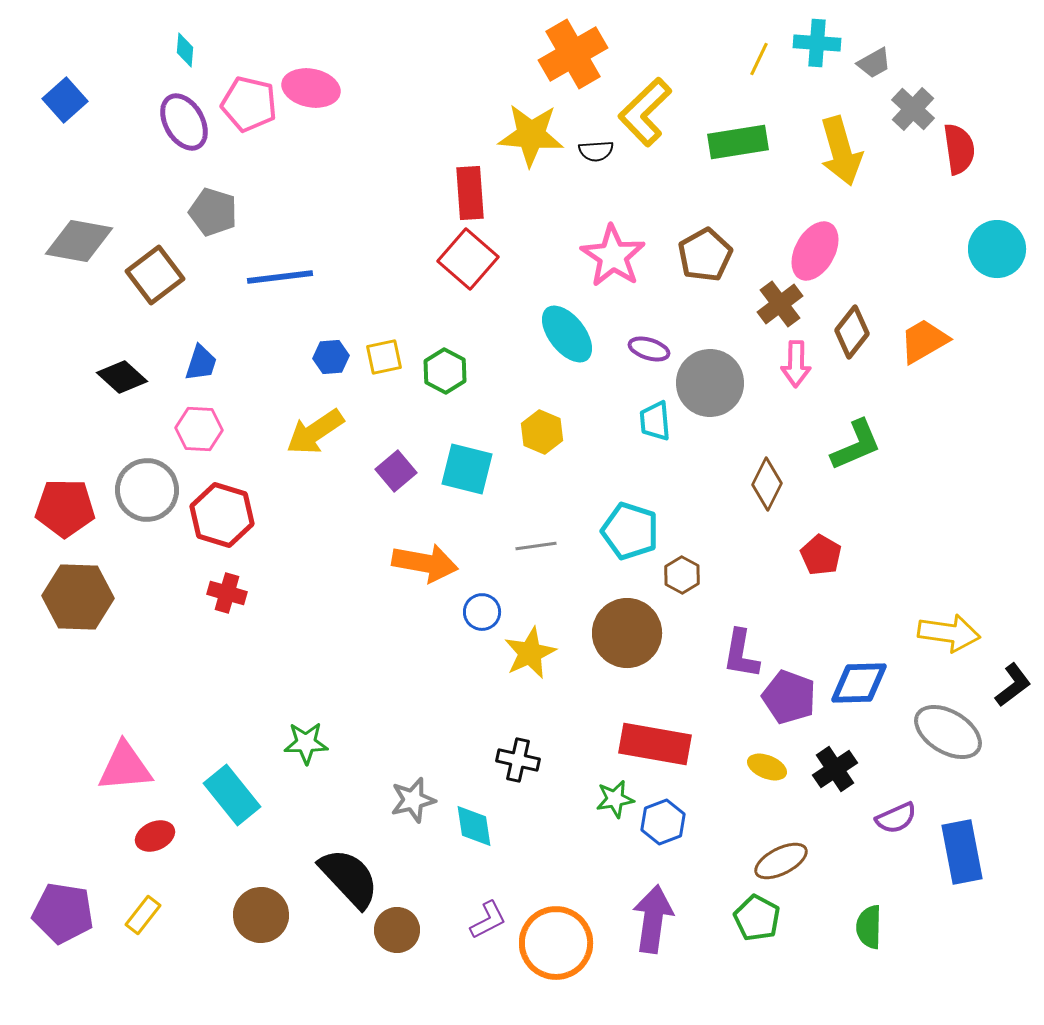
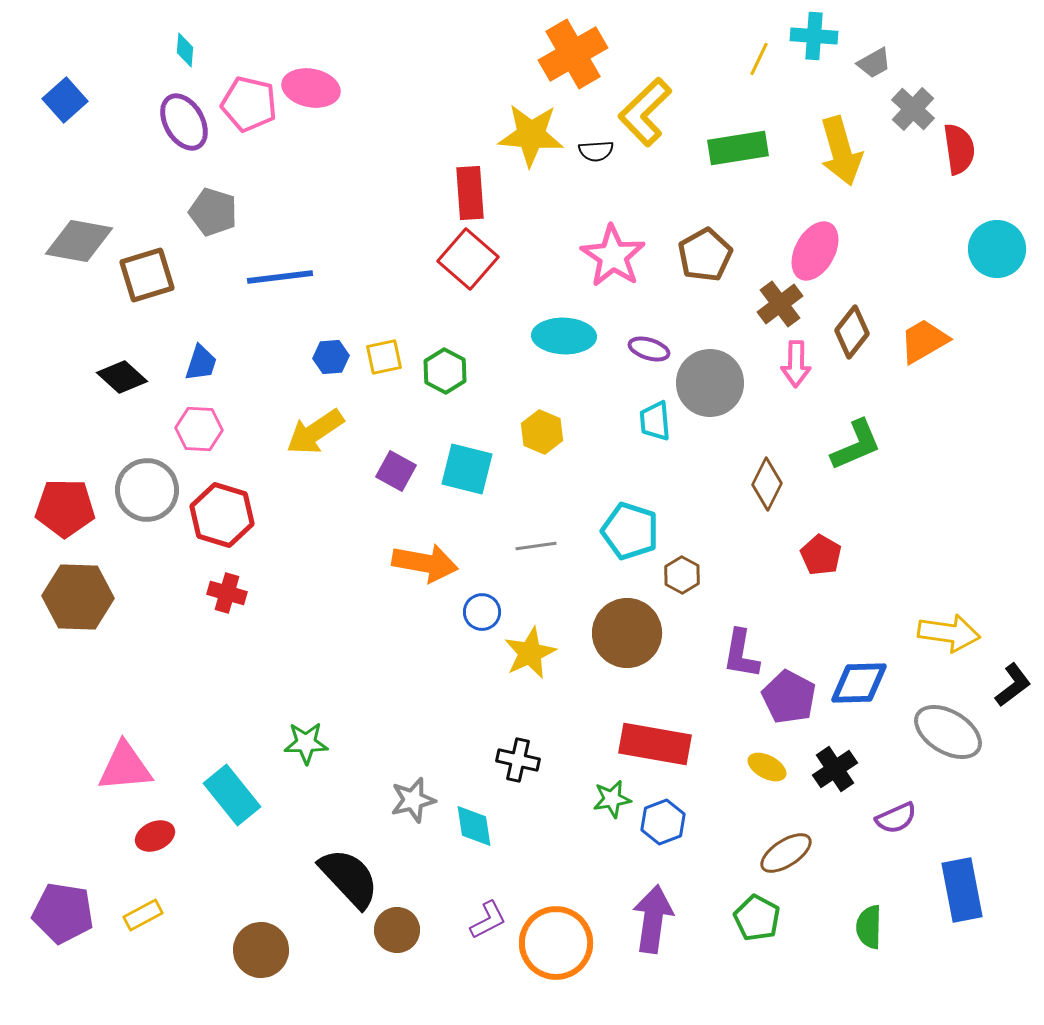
cyan cross at (817, 43): moved 3 px left, 7 px up
green rectangle at (738, 142): moved 6 px down
brown square at (155, 275): moved 8 px left; rotated 20 degrees clockwise
cyan ellipse at (567, 334): moved 3 px left, 2 px down; rotated 50 degrees counterclockwise
purple square at (396, 471): rotated 21 degrees counterclockwise
purple pentagon at (789, 697): rotated 8 degrees clockwise
yellow ellipse at (767, 767): rotated 6 degrees clockwise
green star at (615, 799): moved 3 px left
blue rectangle at (962, 852): moved 38 px down
brown ellipse at (781, 861): moved 5 px right, 8 px up; rotated 6 degrees counterclockwise
yellow rectangle at (143, 915): rotated 24 degrees clockwise
brown circle at (261, 915): moved 35 px down
